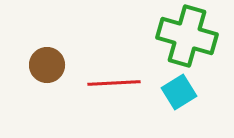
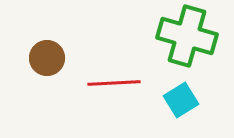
brown circle: moved 7 px up
cyan square: moved 2 px right, 8 px down
